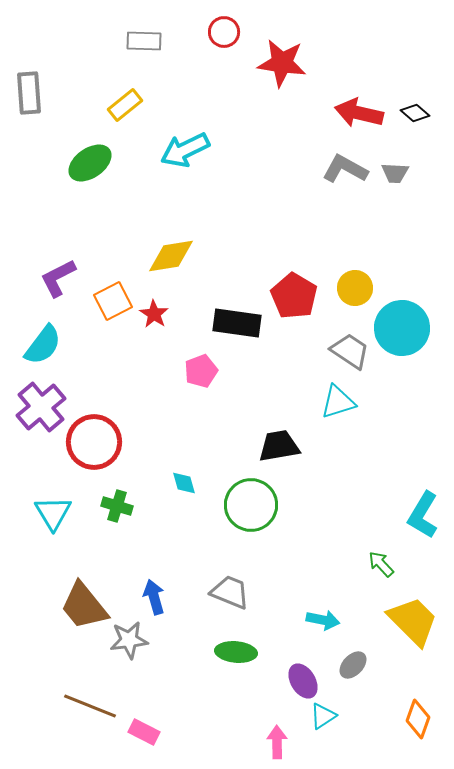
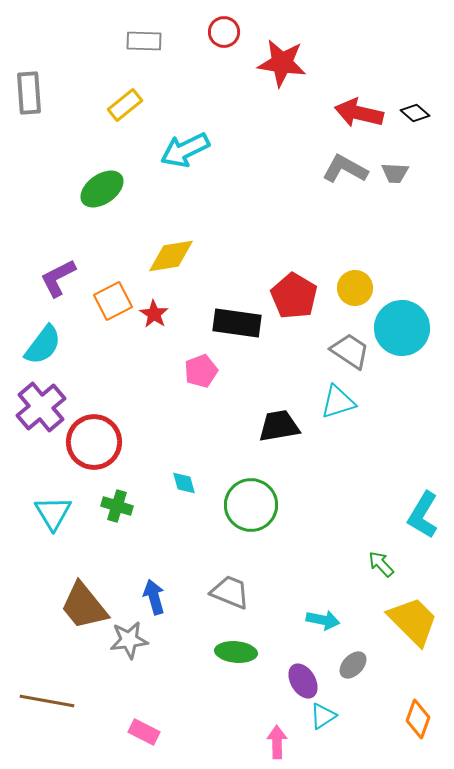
green ellipse at (90, 163): moved 12 px right, 26 px down
black trapezoid at (279, 446): moved 20 px up
brown line at (90, 706): moved 43 px left, 5 px up; rotated 12 degrees counterclockwise
